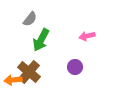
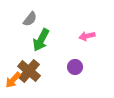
brown cross: moved 1 px up
orange arrow: rotated 42 degrees counterclockwise
